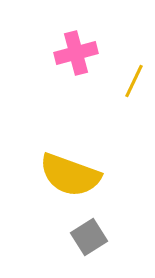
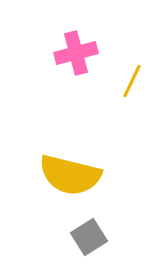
yellow line: moved 2 px left
yellow semicircle: rotated 6 degrees counterclockwise
